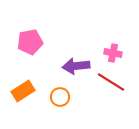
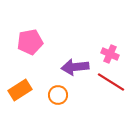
pink cross: moved 3 px left, 1 px down; rotated 12 degrees clockwise
purple arrow: moved 1 px left, 1 px down
orange rectangle: moved 3 px left, 1 px up
orange circle: moved 2 px left, 2 px up
